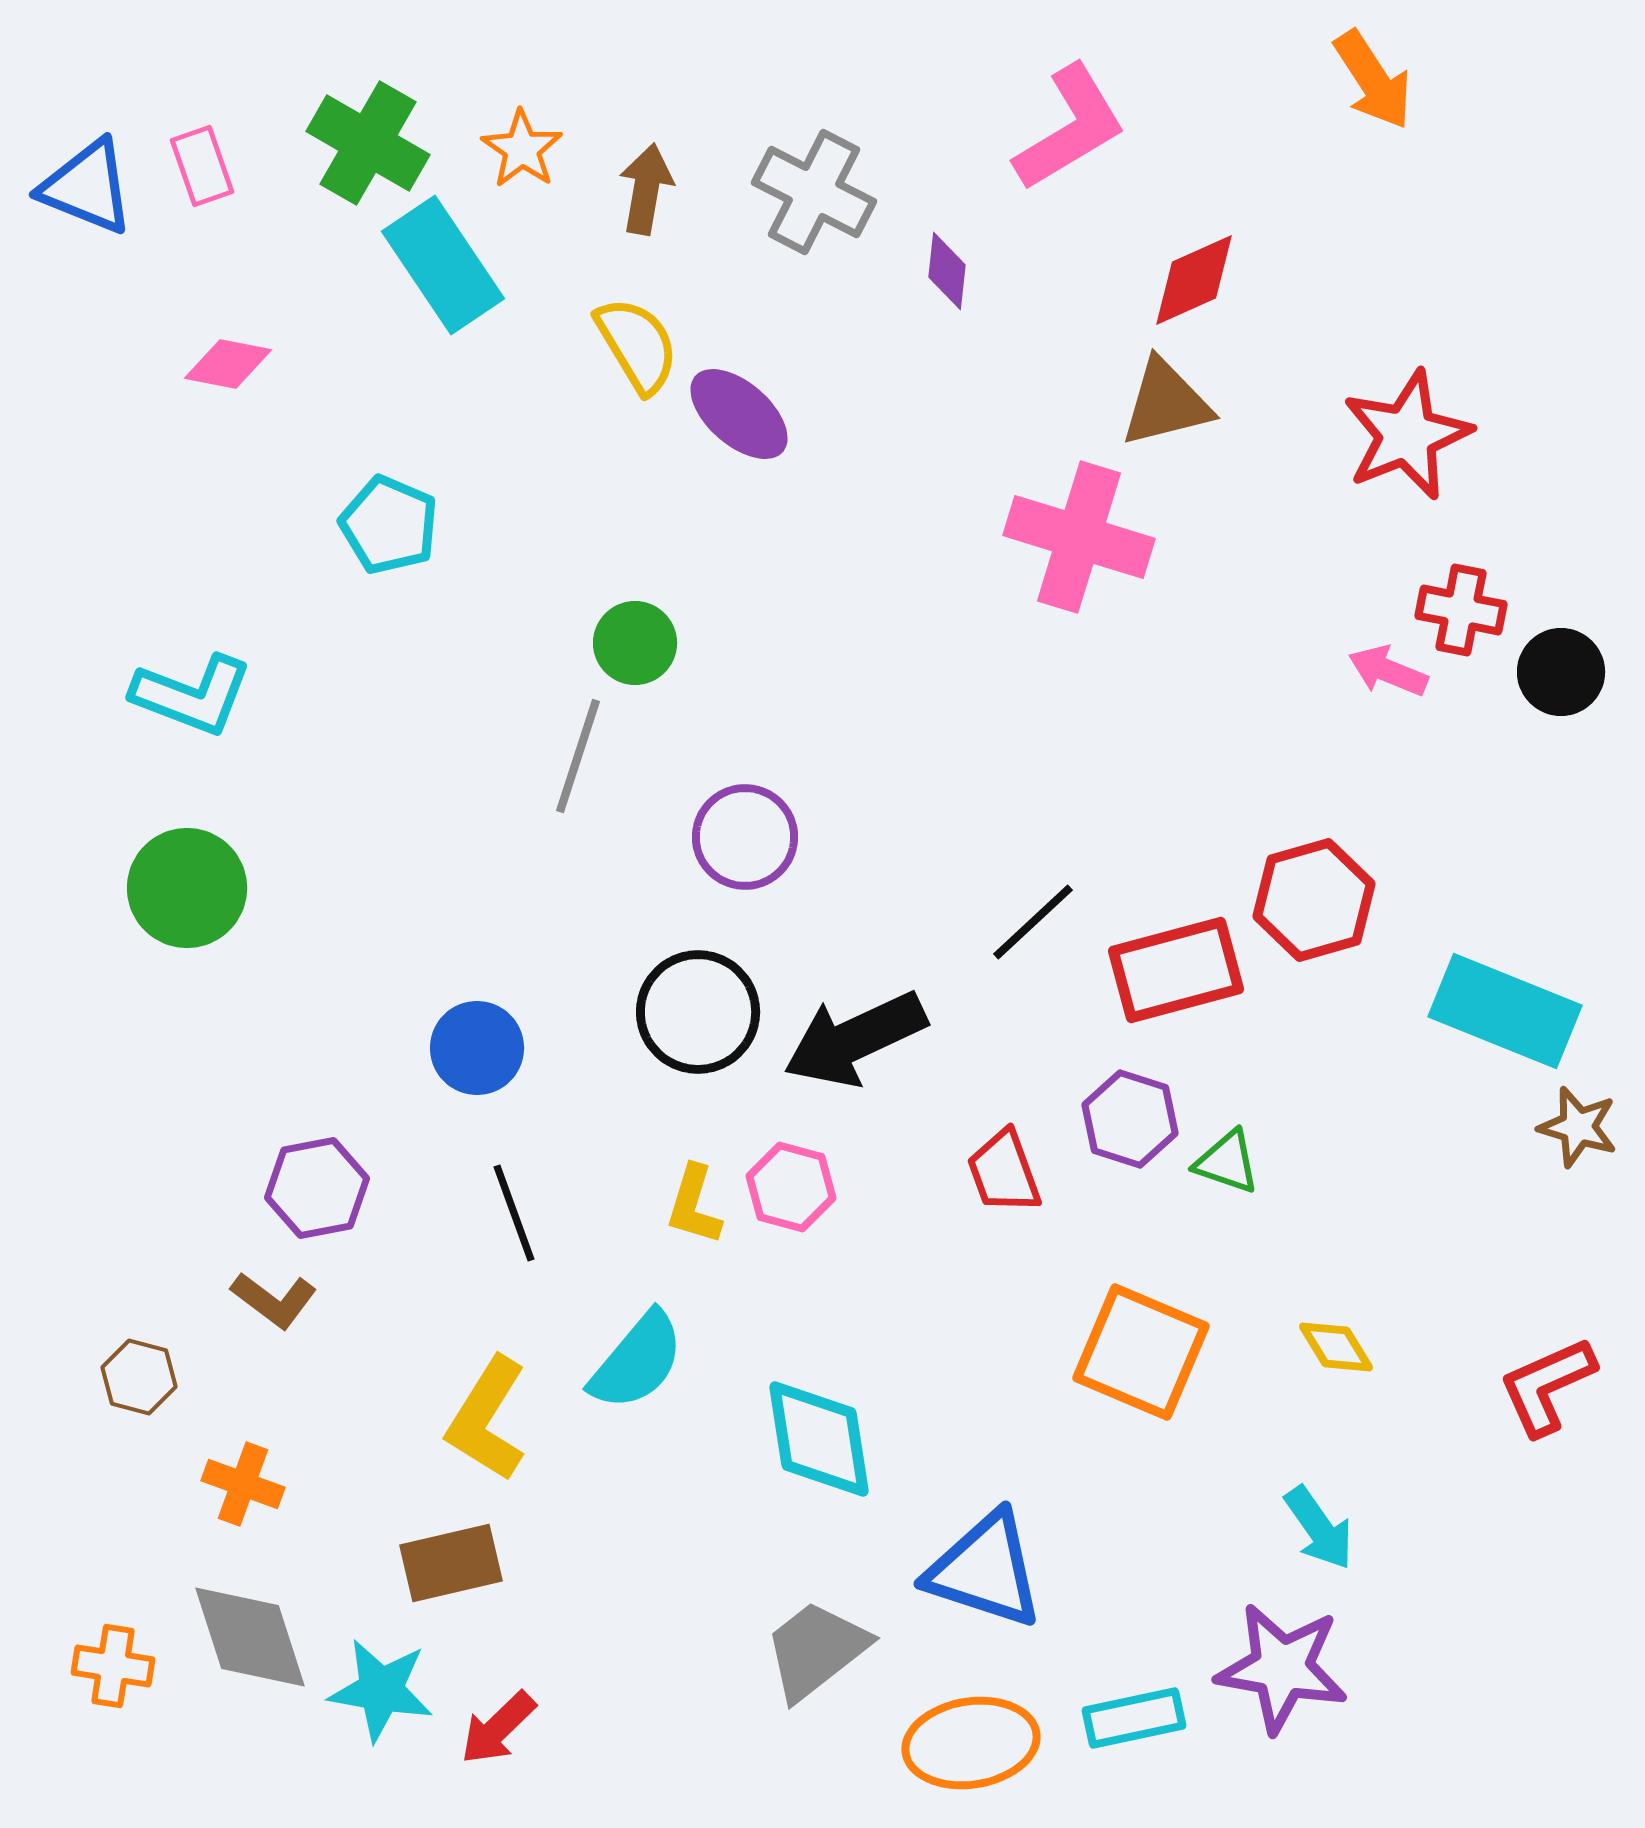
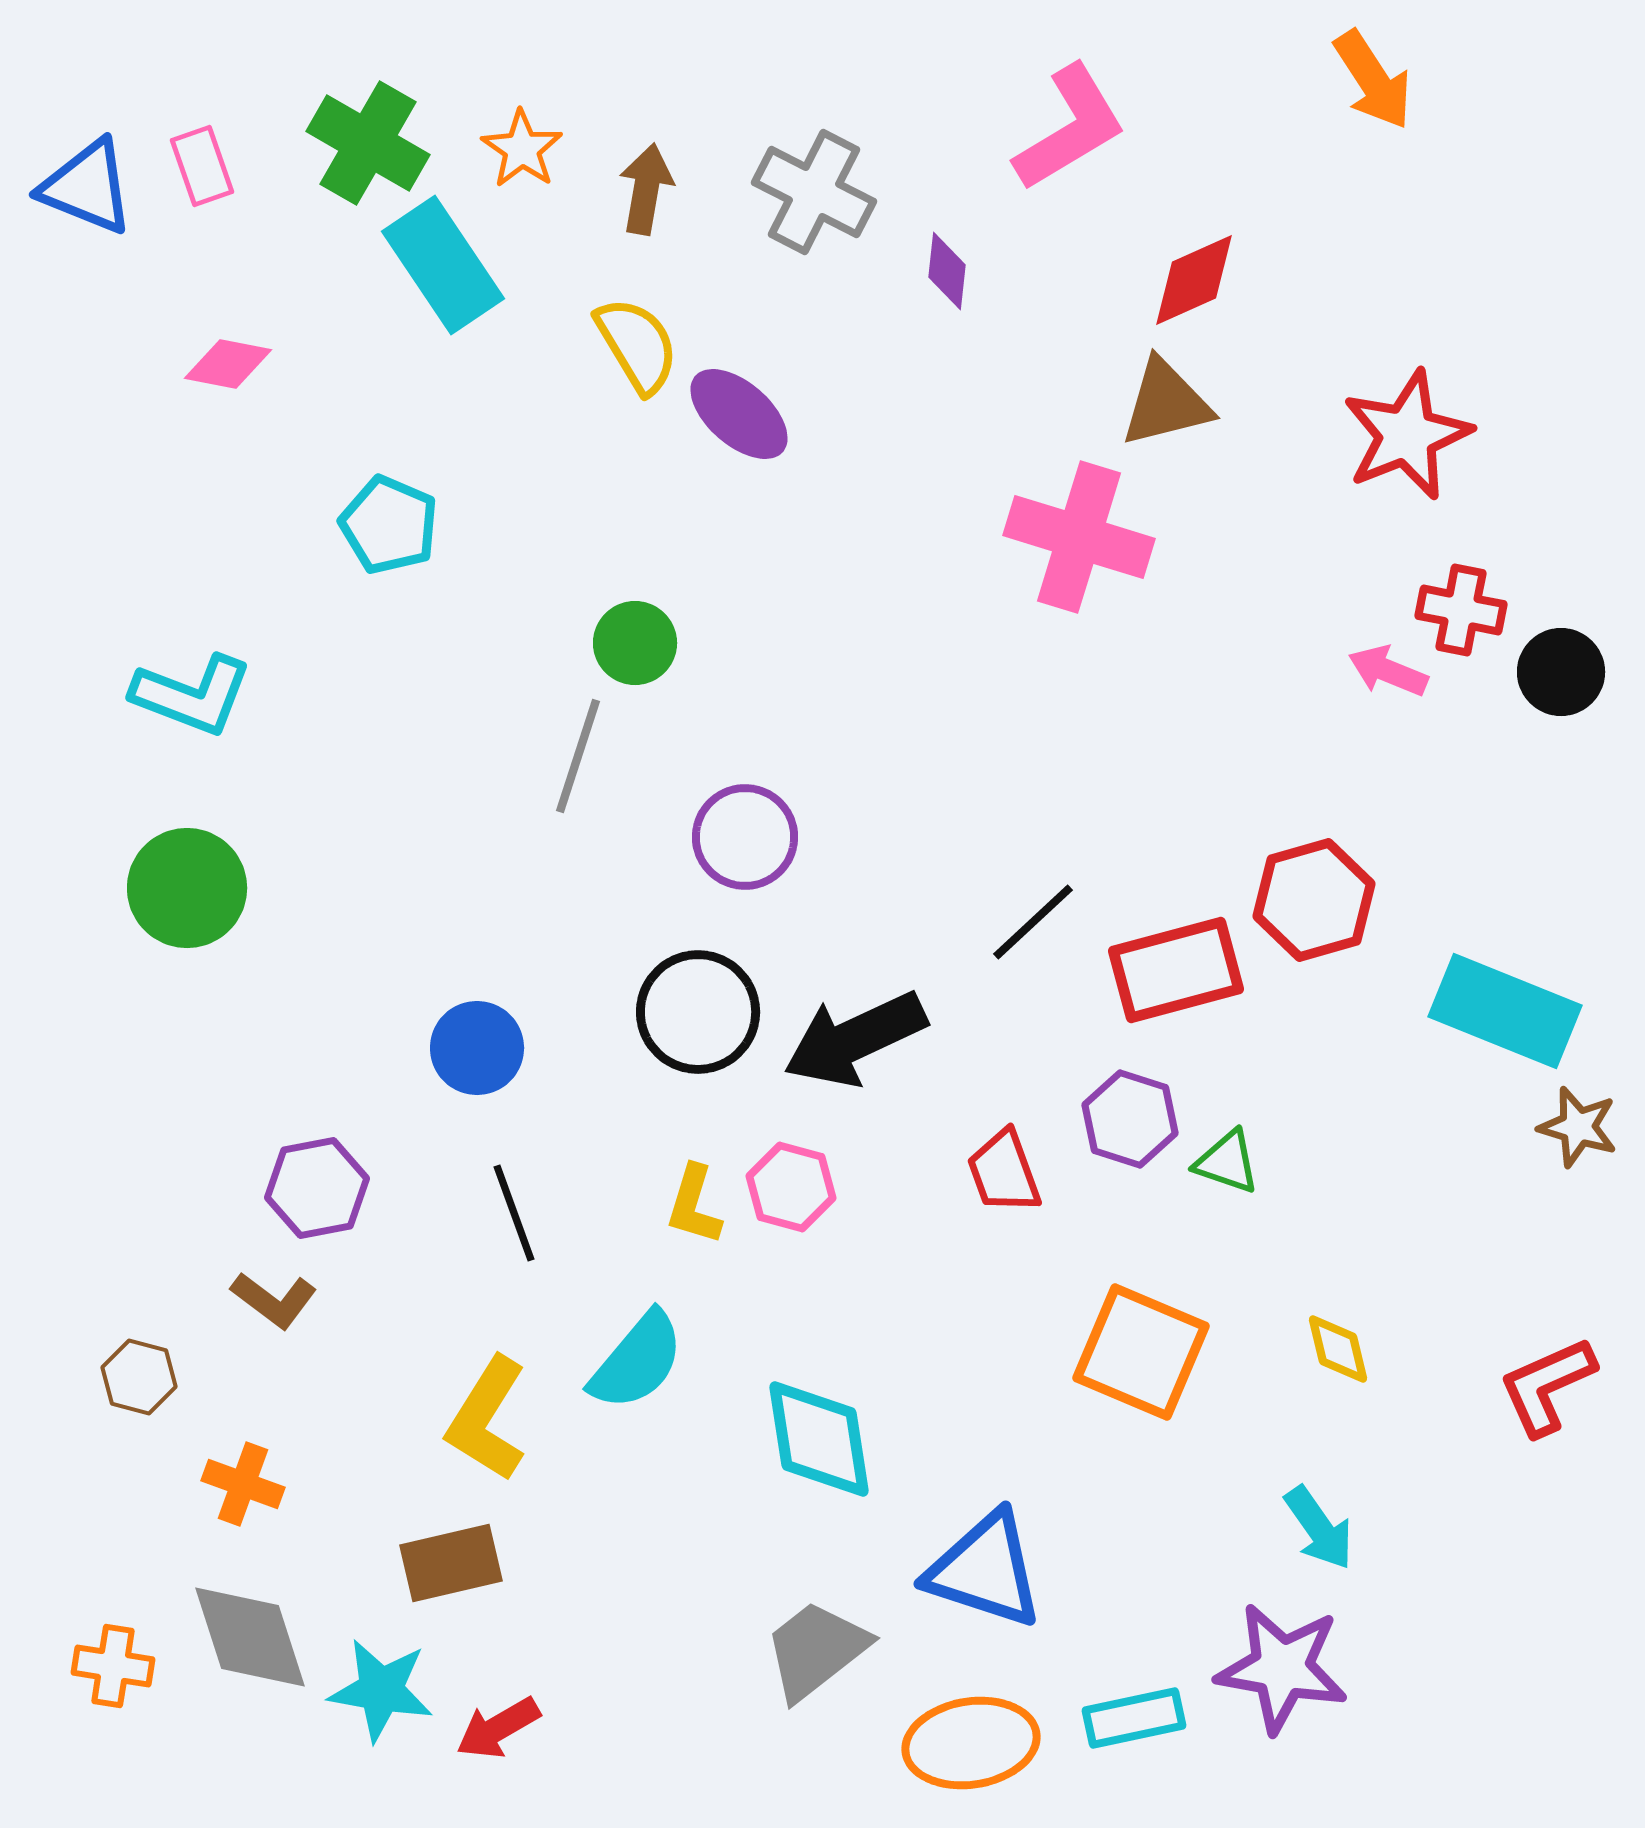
yellow diamond at (1336, 1347): moved 2 px right, 2 px down; rotated 18 degrees clockwise
red arrow at (498, 1728): rotated 14 degrees clockwise
